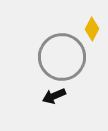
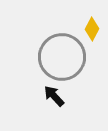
black arrow: rotated 70 degrees clockwise
